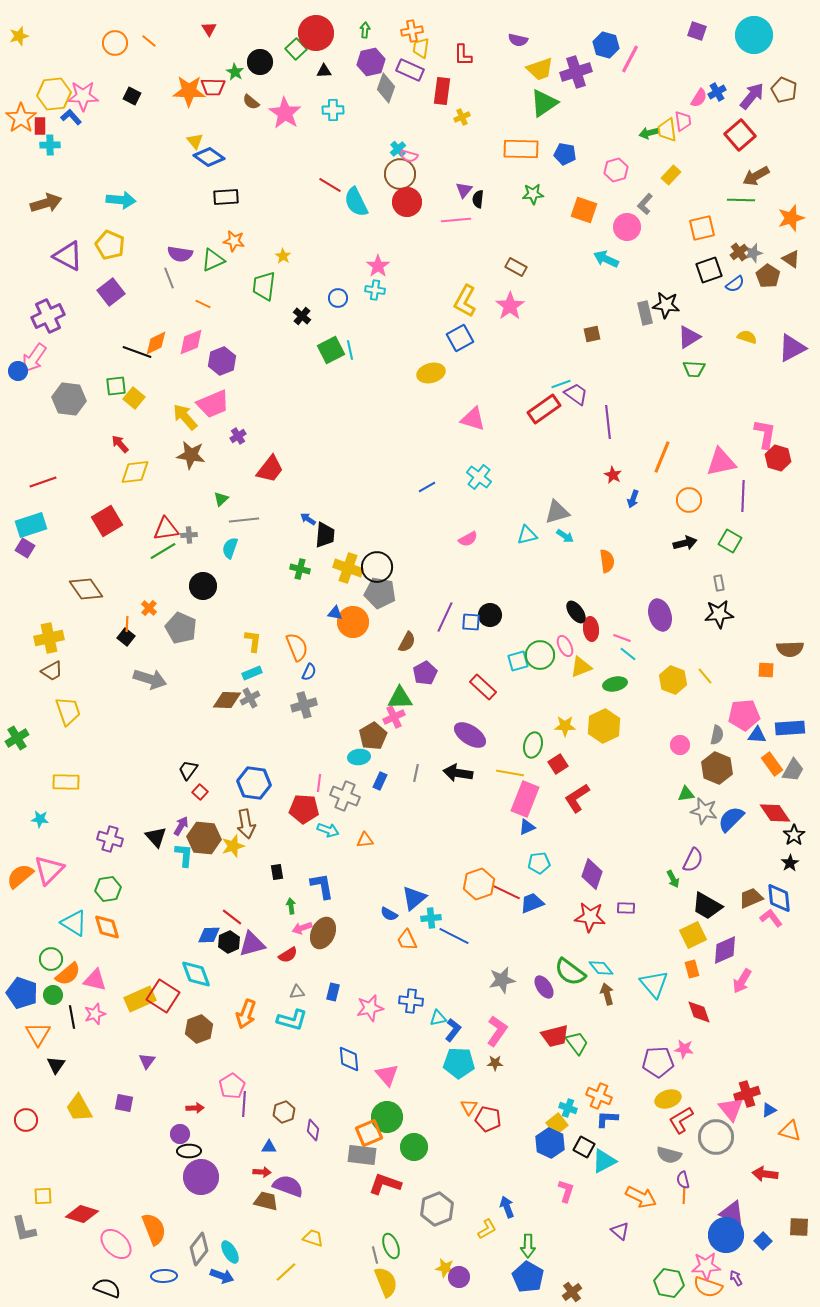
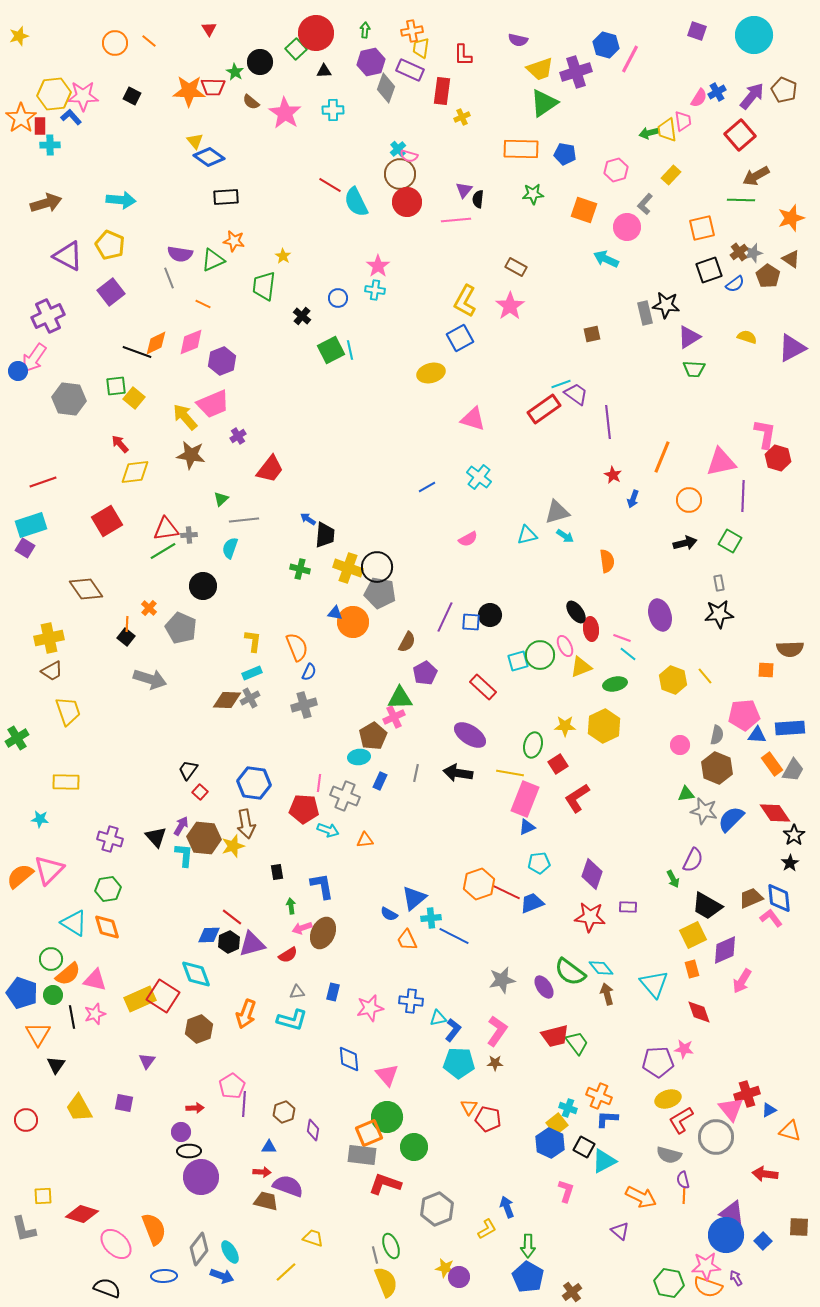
purple rectangle at (626, 908): moved 2 px right, 1 px up
purple circle at (180, 1134): moved 1 px right, 2 px up
